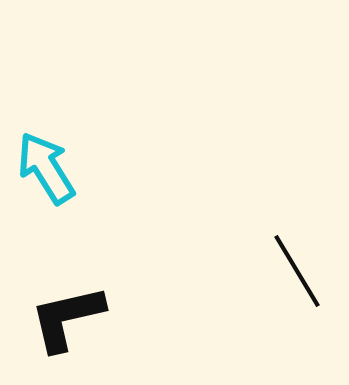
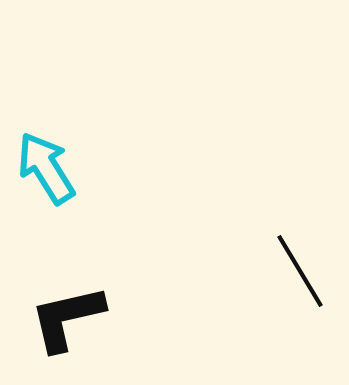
black line: moved 3 px right
